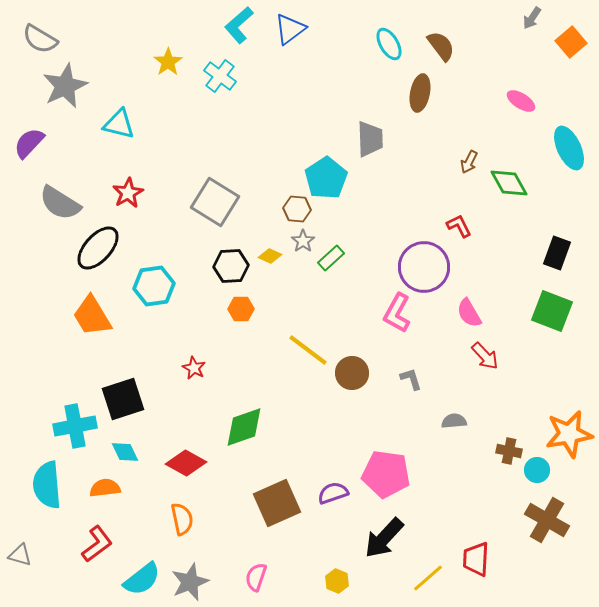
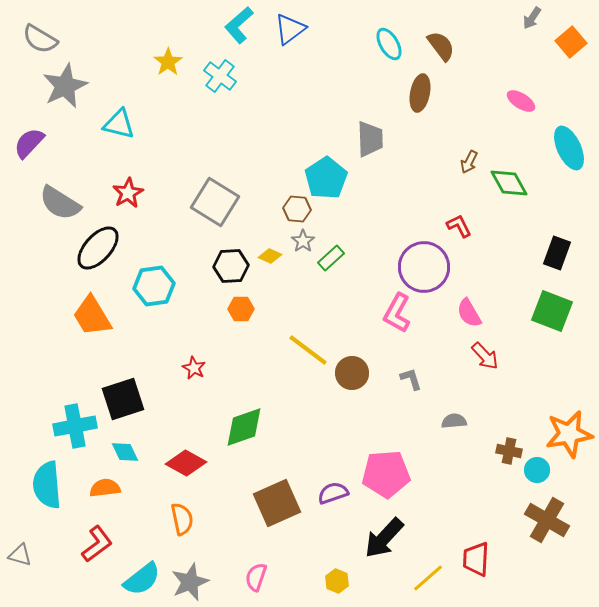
pink pentagon at (386, 474): rotated 12 degrees counterclockwise
